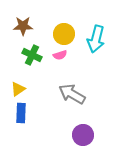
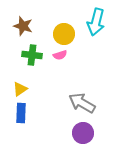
brown star: rotated 18 degrees clockwise
cyan arrow: moved 17 px up
green cross: rotated 18 degrees counterclockwise
yellow triangle: moved 2 px right
gray arrow: moved 10 px right, 9 px down
purple circle: moved 2 px up
